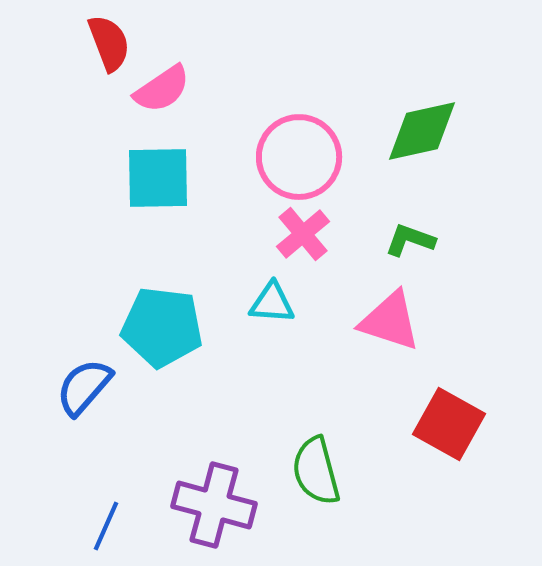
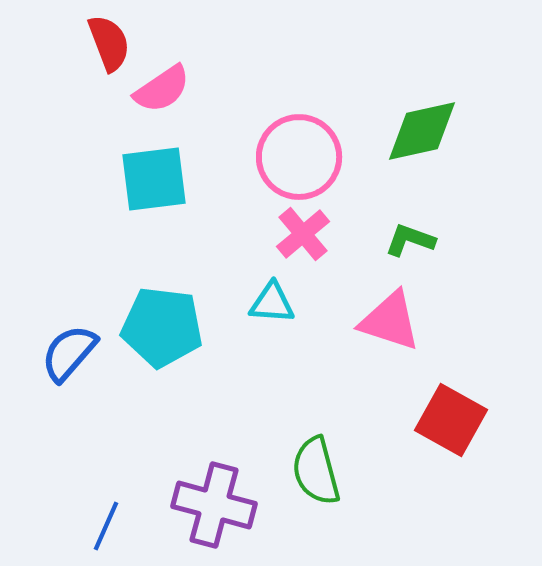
cyan square: moved 4 px left, 1 px down; rotated 6 degrees counterclockwise
blue semicircle: moved 15 px left, 34 px up
red square: moved 2 px right, 4 px up
